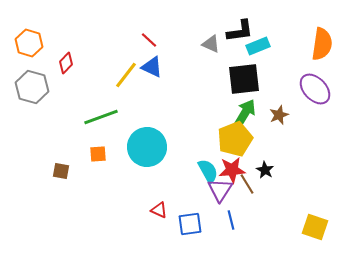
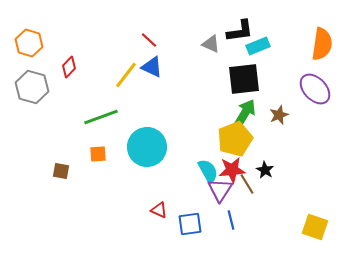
red diamond: moved 3 px right, 4 px down
